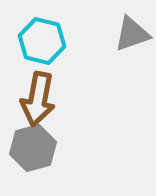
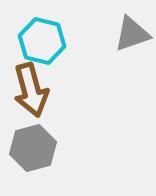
brown arrow: moved 7 px left, 9 px up; rotated 26 degrees counterclockwise
